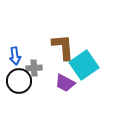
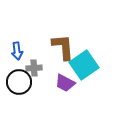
blue arrow: moved 2 px right, 5 px up
black circle: moved 1 px down
